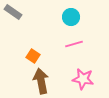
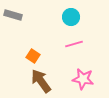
gray rectangle: moved 3 px down; rotated 18 degrees counterclockwise
brown arrow: rotated 25 degrees counterclockwise
